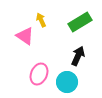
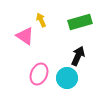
green rectangle: rotated 15 degrees clockwise
cyan circle: moved 4 px up
